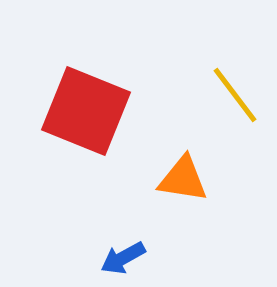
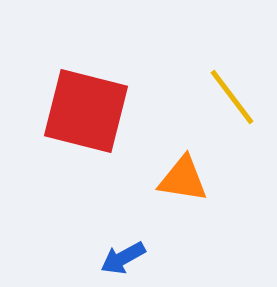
yellow line: moved 3 px left, 2 px down
red square: rotated 8 degrees counterclockwise
